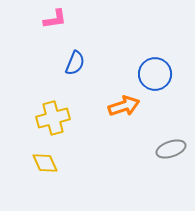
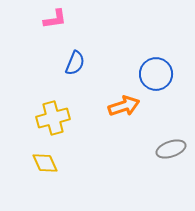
blue circle: moved 1 px right
